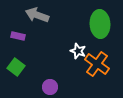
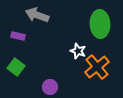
orange cross: moved 3 px down; rotated 15 degrees clockwise
